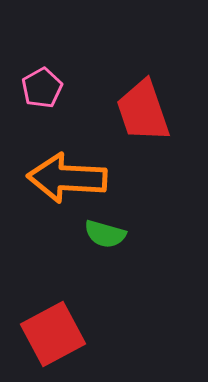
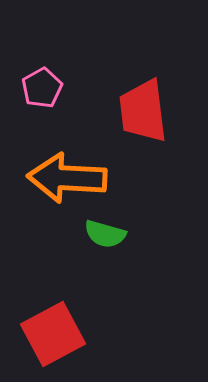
red trapezoid: rotated 12 degrees clockwise
